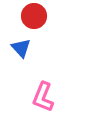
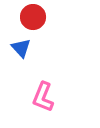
red circle: moved 1 px left, 1 px down
